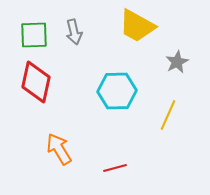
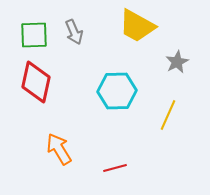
gray arrow: rotated 10 degrees counterclockwise
